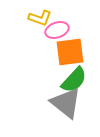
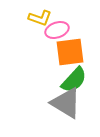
gray triangle: rotated 8 degrees counterclockwise
